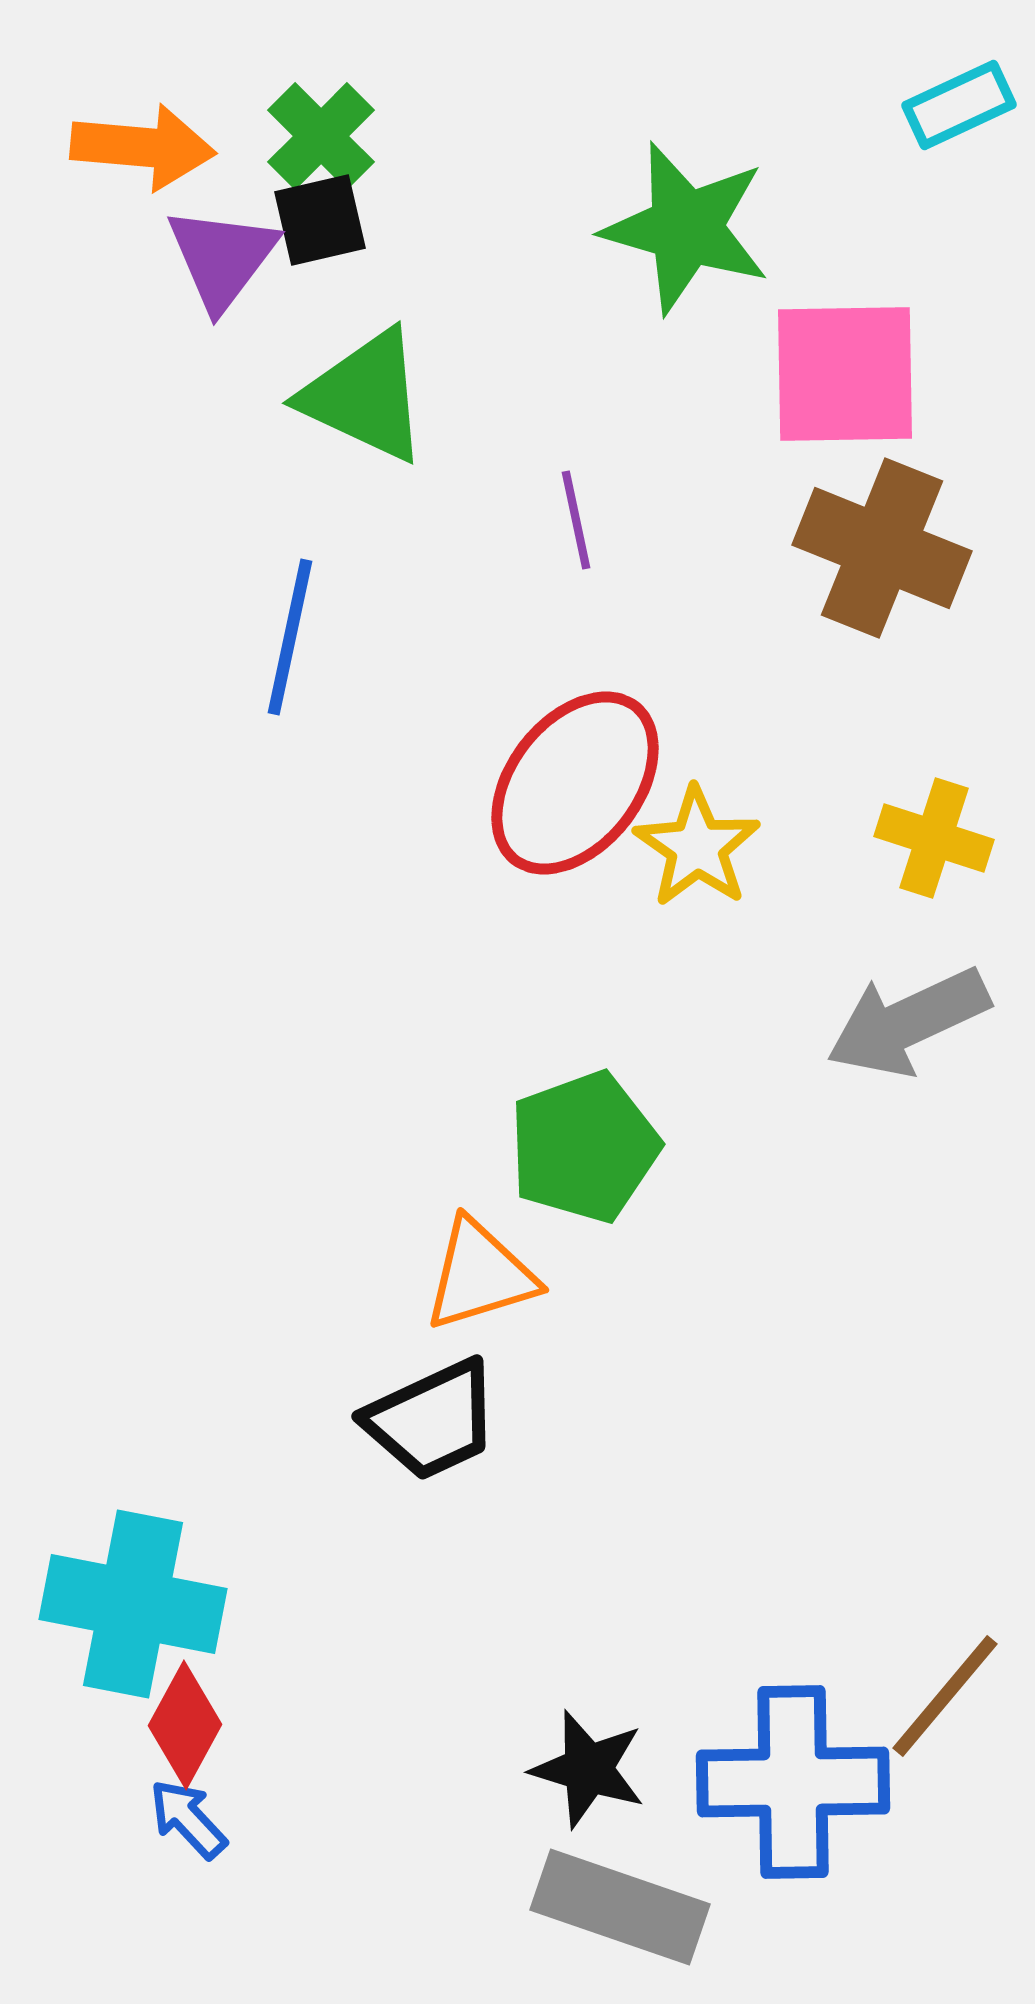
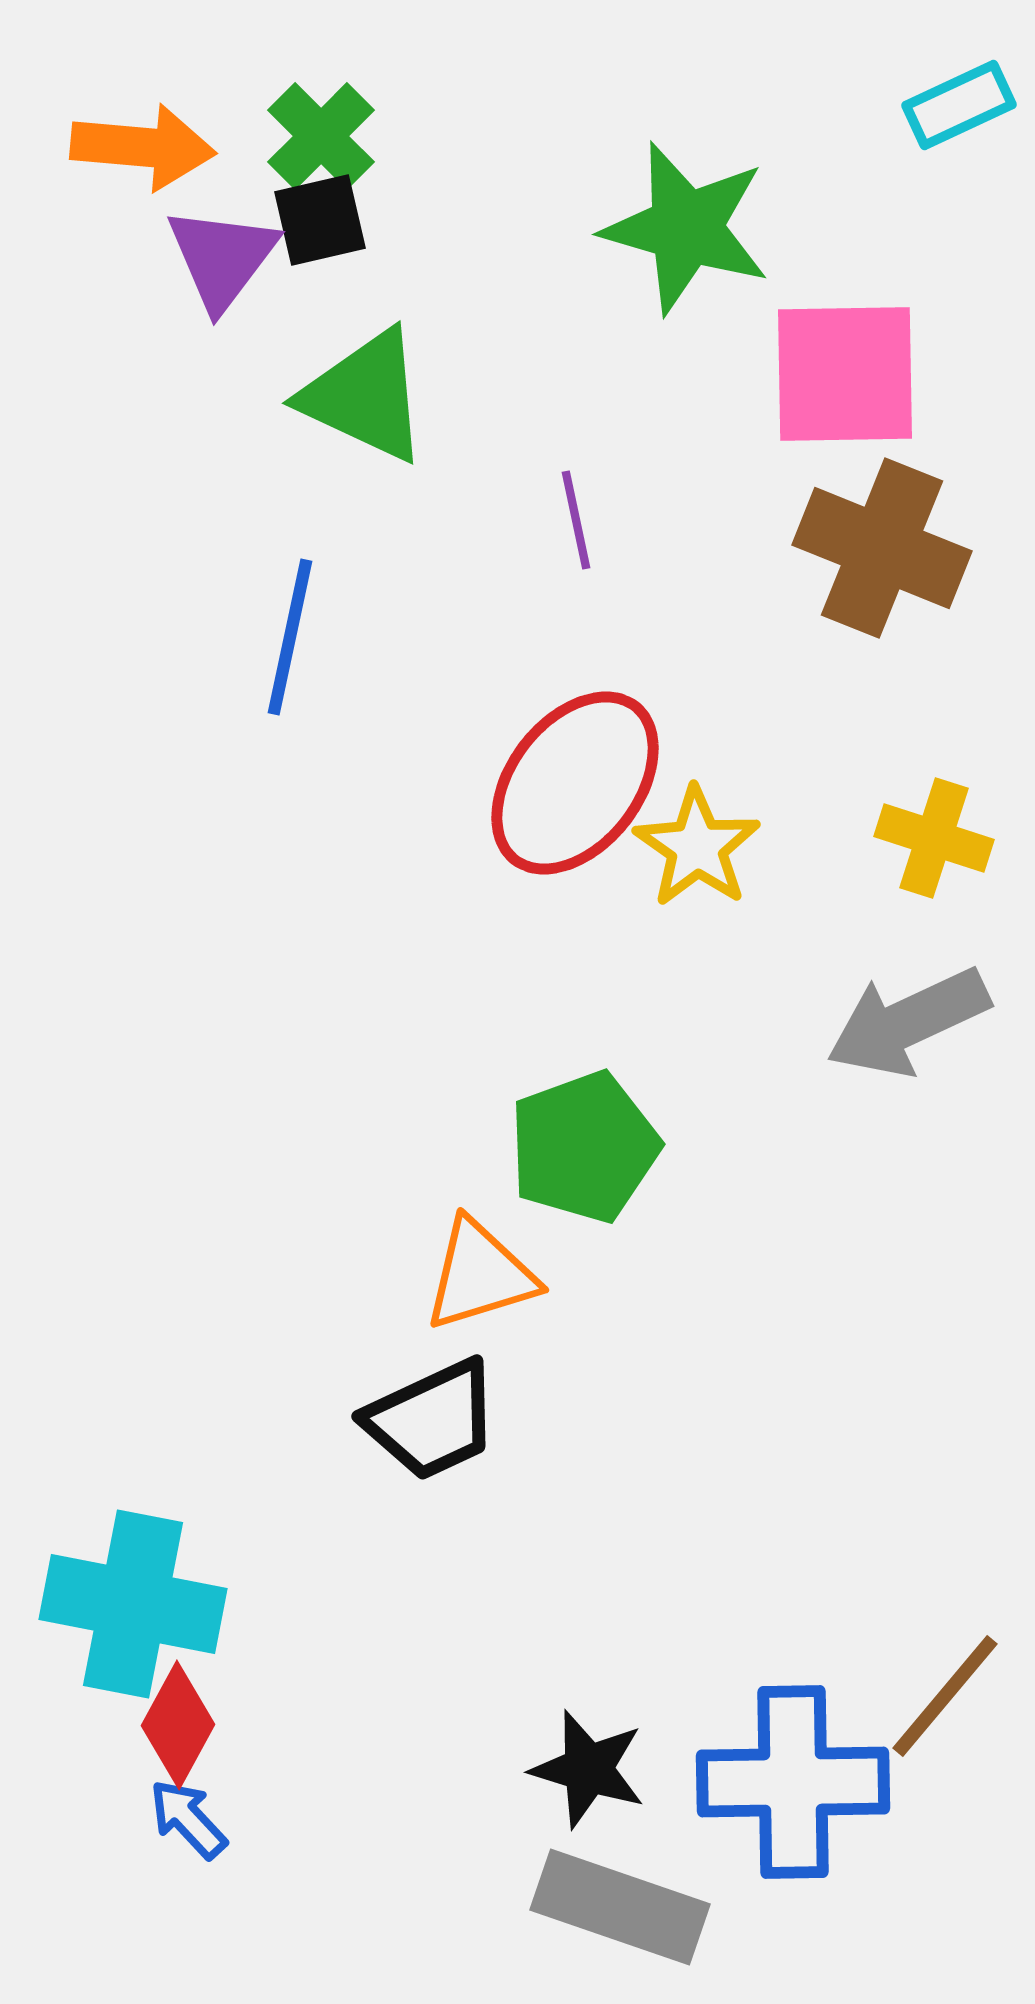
red diamond: moved 7 px left
